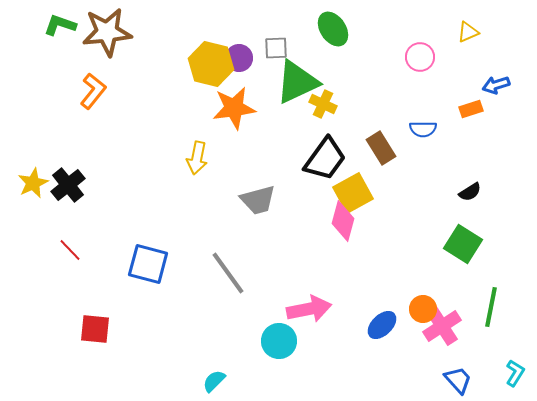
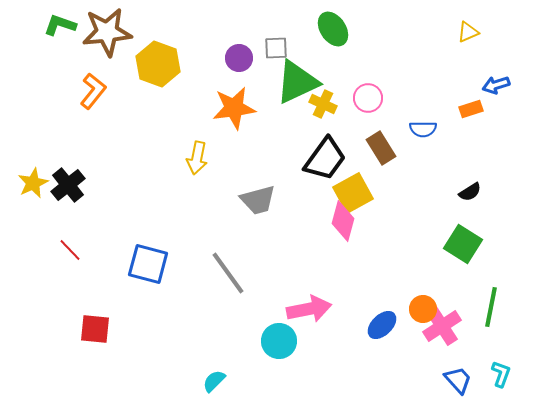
pink circle: moved 52 px left, 41 px down
yellow hexagon: moved 53 px left; rotated 6 degrees clockwise
cyan L-shape: moved 14 px left, 1 px down; rotated 12 degrees counterclockwise
